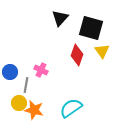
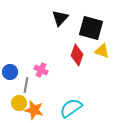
yellow triangle: rotated 35 degrees counterclockwise
